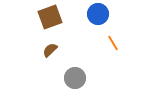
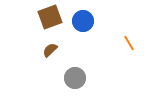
blue circle: moved 15 px left, 7 px down
orange line: moved 16 px right
